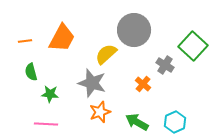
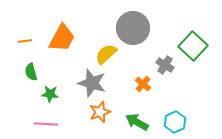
gray circle: moved 1 px left, 2 px up
